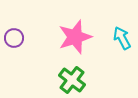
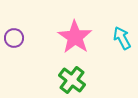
pink star: rotated 20 degrees counterclockwise
